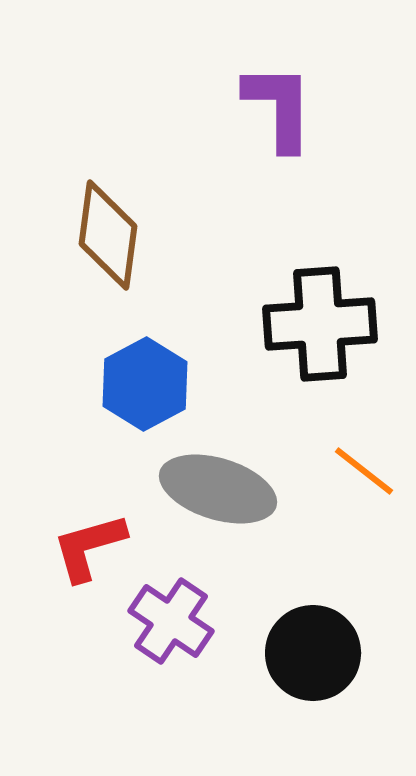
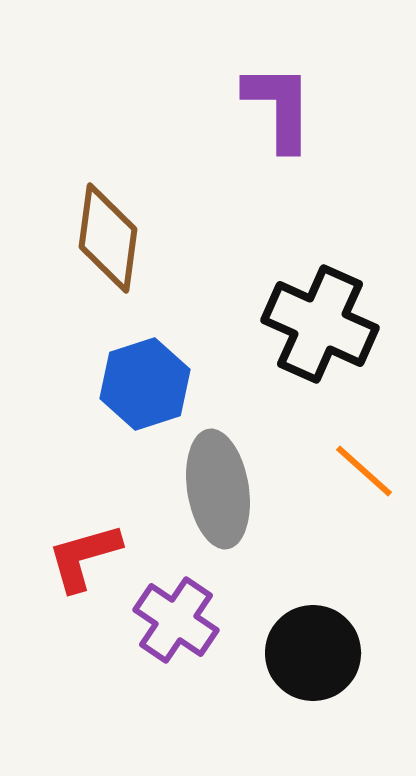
brown diamond: moved 3 px down
black cross: rotated 28 degrees clockwise
blue hexagon: rotated 10 degrees clockwise
orange line: rotated 4 degrees clockwise
gray ellipse: rotated 64 degrees clockwise
red L-shape: moved 5 px left, 10 px down
purple cross: moved 5 px right, 1 px up
